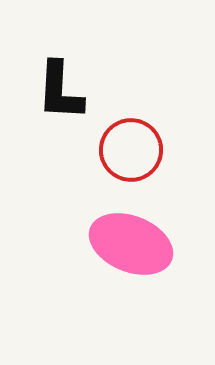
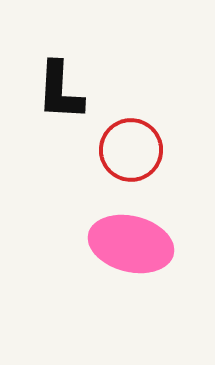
pink ellipse: rotated 8 degrees counterclockwise
